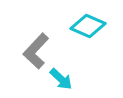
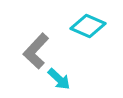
cyan arrow: moved 2 px left
